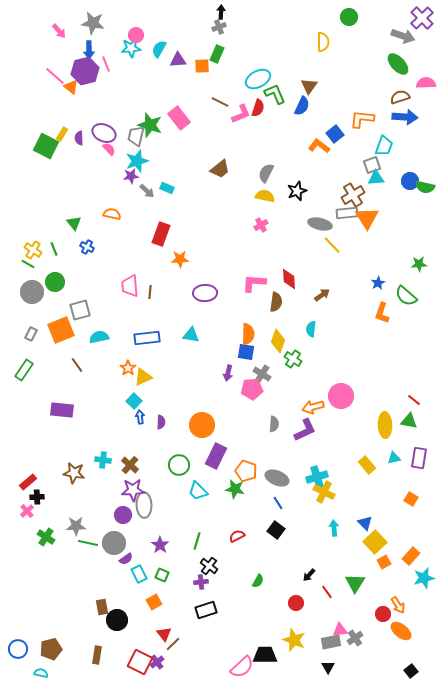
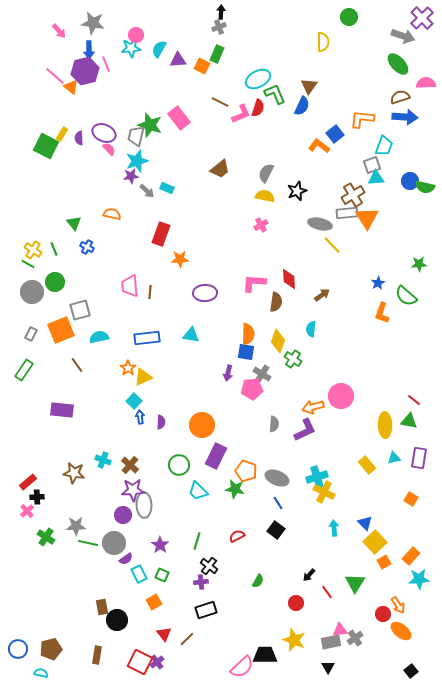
orange square at (202, 66): rotated 28 degrees clockwise
cyan cross at (103, 460): rotated 14 degrees clockwise
cyan star at (424, 578): moved 5 px left, 1 px down; rotated 10 degrees clockwise
brown line at (173, 644): moved 14 px right, 5 px up
